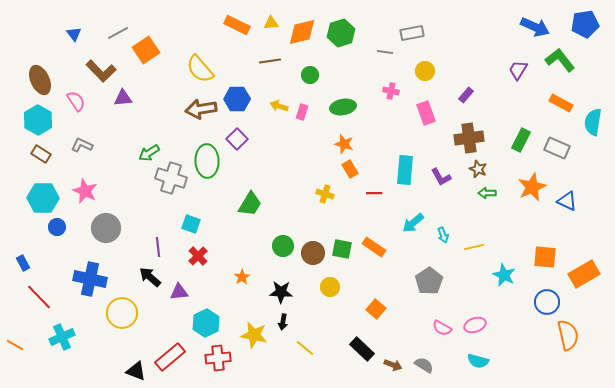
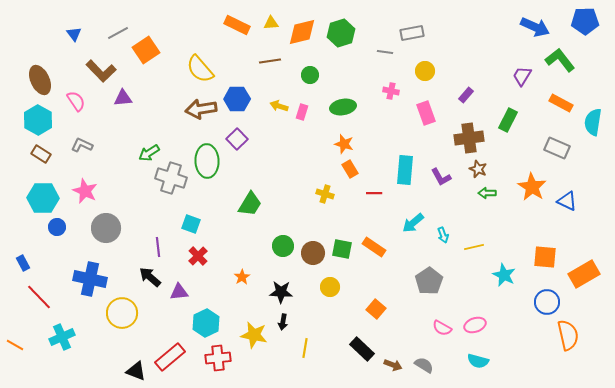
blue pentagon at (585, 24): moved 3 px up; rotated 8 degrees clockwise
purple trapezoid at (518, 70): moved 4 px right, 6 px down
green rectangle at (521, 140): moved 13 px left, 20 px up
orange star at (532, 187): rotated 16 degrees counterclockwise
yellow line at (305, 348): rotated 60 degrees clockwise
